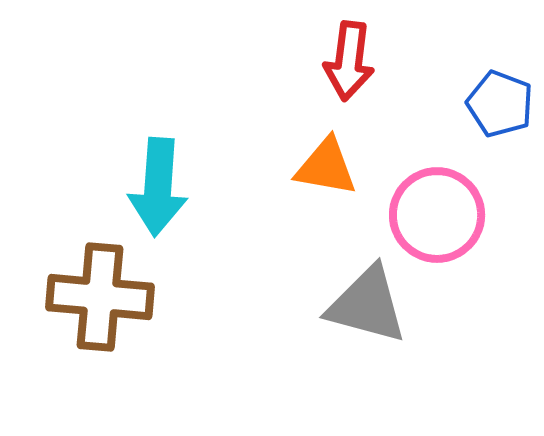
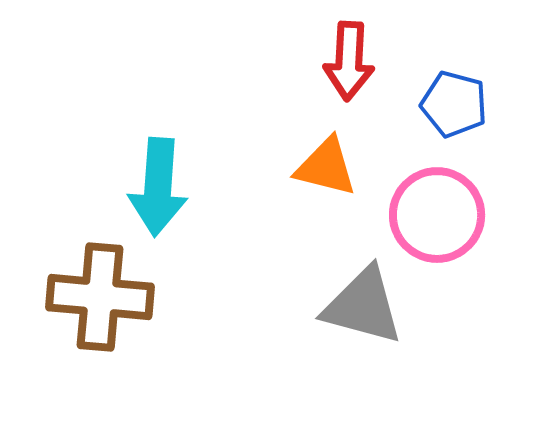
red arrow: rotated 4 degrees counterclockwise
blue pentagon: moved 46 px left; rotated 6 degrees counterclockwise
orange triangle: rotated 4 degrees clockwise
gray triangle: moved 4 px left, 1 px down
